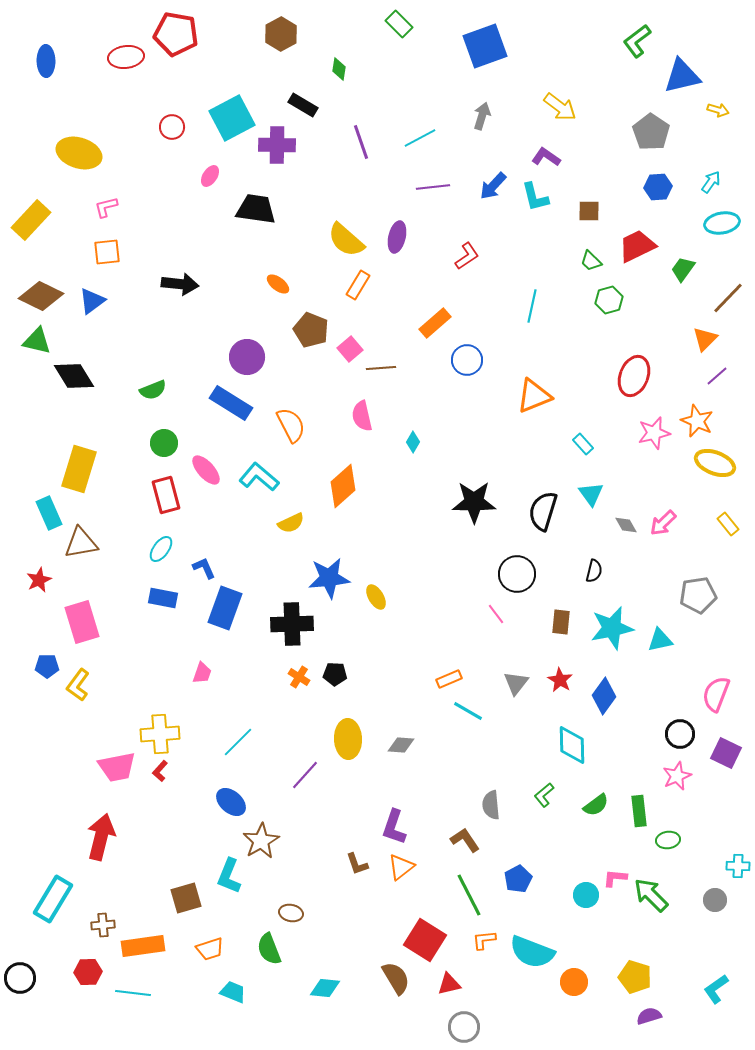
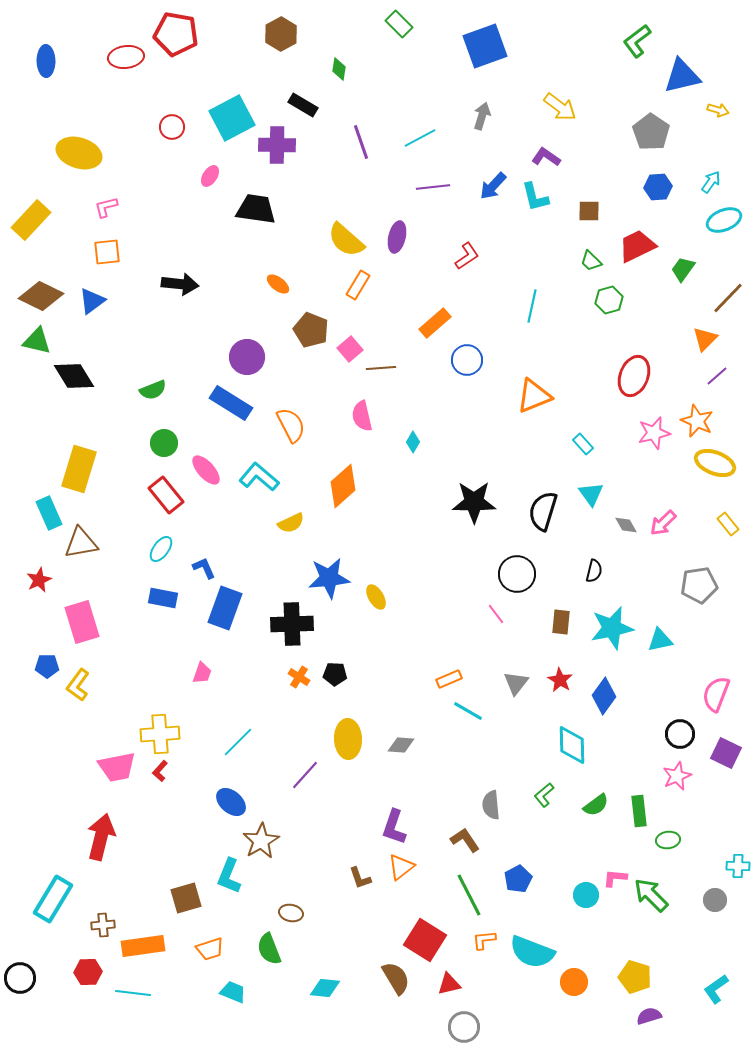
cyan ellipse at (722, 223): moved 2 px right, 3 px up; rotated 12 degrees counterclockwise
red rectangle at (166, 495): rotated 24 degrees counterclockwise
gray pentagon at (698, 595): moved 1 px right, 10 px up
brown L-shape at (357, 864): moved 3 px right, 14 px down
